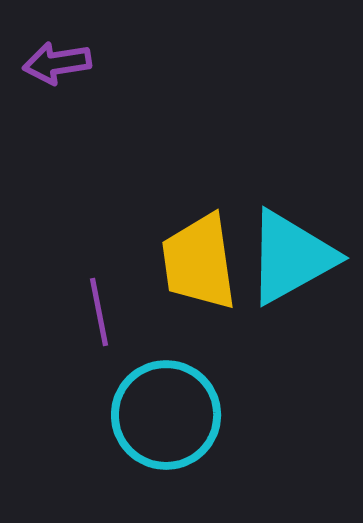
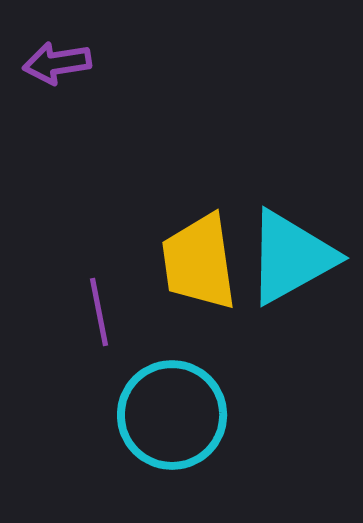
cyan circle: moved 6 px right
